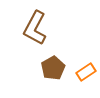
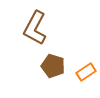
brown pentagon: moved 2 px up; rotated 25 degrees counterclockwise
